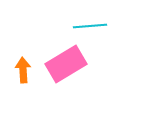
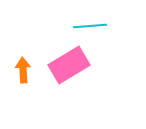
pink rectangle: moved 3 px right, 1 px down
